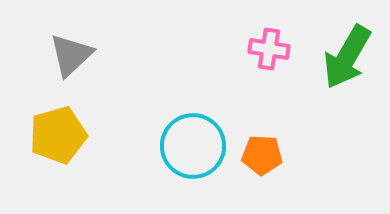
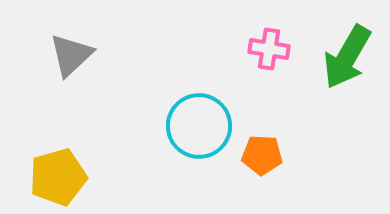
yellow pentagon: moved 42 px down
cyan circle: moved 6 px right, 20 px up
